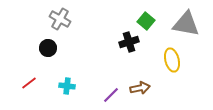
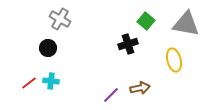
black cross: moved 1 px left, 2 px down
yellow ellipse: moved 2 px right
cyan cross: moved 16 px left, 5 px up
